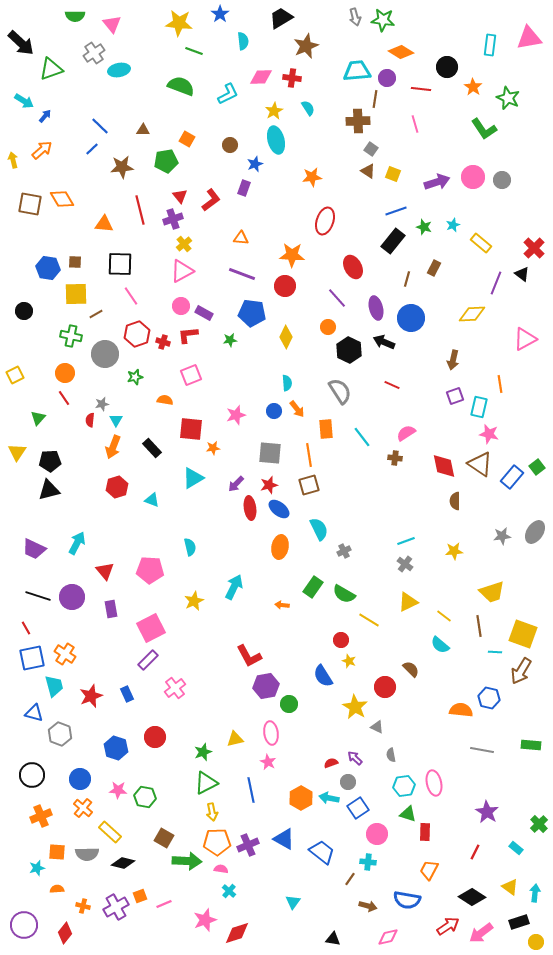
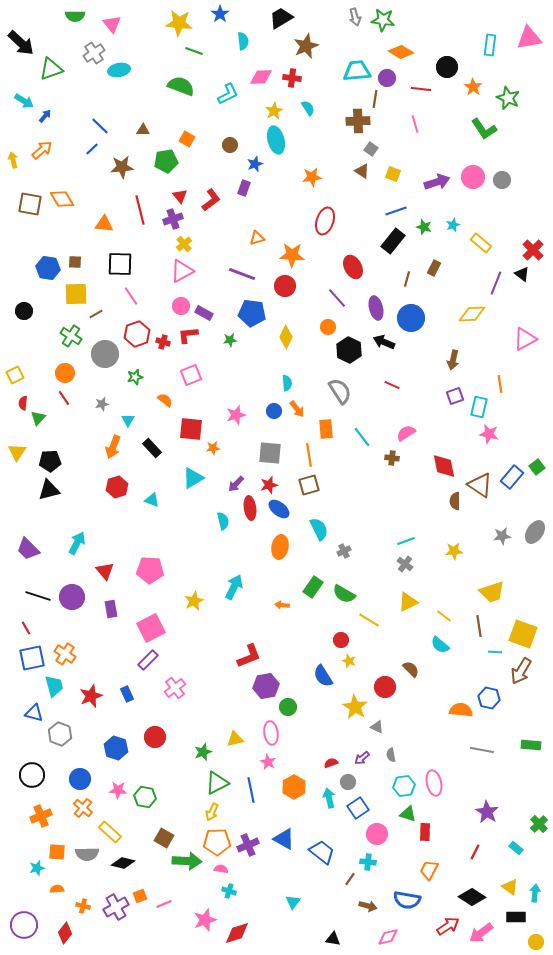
brown triangle at (368, 171): moved 6 px left
orange triangle at (241, 238): moved 16 px right; rotated 21 degrees counterclockwise
red cross at (534, 248): moved 1 px left, 2 px down
green cross at (71, 336): rotated 20 degrees clockwise
orange semicircle at (165, 400): rotated 28 degrees clockwise
red semicircle at (90, 420): moved 67 px left, 17 px up
cyan triangle at (116, 420): moved 12 px right
brown cross at (395, 458): moved 3 px left
brown triangle at (480, 464): moved 21 px down
cyan semicircle at (190, 547): moved 33 px right, 26 px up
purple trapezoid at (34, 549): moved 6 px left; rotated 20 degrees clockwise
red L-shape at (249, 656): rotated 84 degrees counterclockwise
green circle at (289, 704): moved 1 px left, 3 px down
purple arrow at (355, 758): moved 7 px right; rotated 84 degrees counterclockwise
green triangle at (206, 783): moved 11 px right
orange hexagon at (301, 798): moved 7 px left, 11 px up
cyan arrow at (329, 798): rotated 66 degrees clockwise
yellow arrow at (212, 812): rotated 36 degrees clockwise
cyan cross at (229, 891): rotated 24 degrees counterclockwise
black rectangle at (519, 922): moved 3 px left, 5 px up; rotated 18 degrees clockwise
